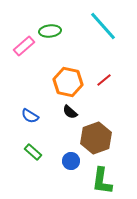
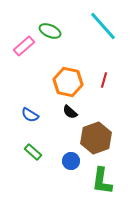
green ellipse: rotated 30 degrees clockwise
red line: rotated 35 degrees counterclockwise
blue semicircle: moved 1 px up
